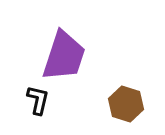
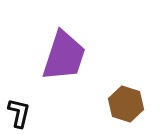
black L-shape: moved 19 px left, 13 px down
